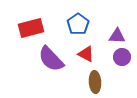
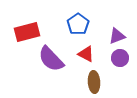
red rectangle: moved 4 px left, 4 px down
purple triangle: rotated 24 degrees counterclockwise
purple circle: moved 2 px left, 1 px down
brown ellipse: moved 1 px left
